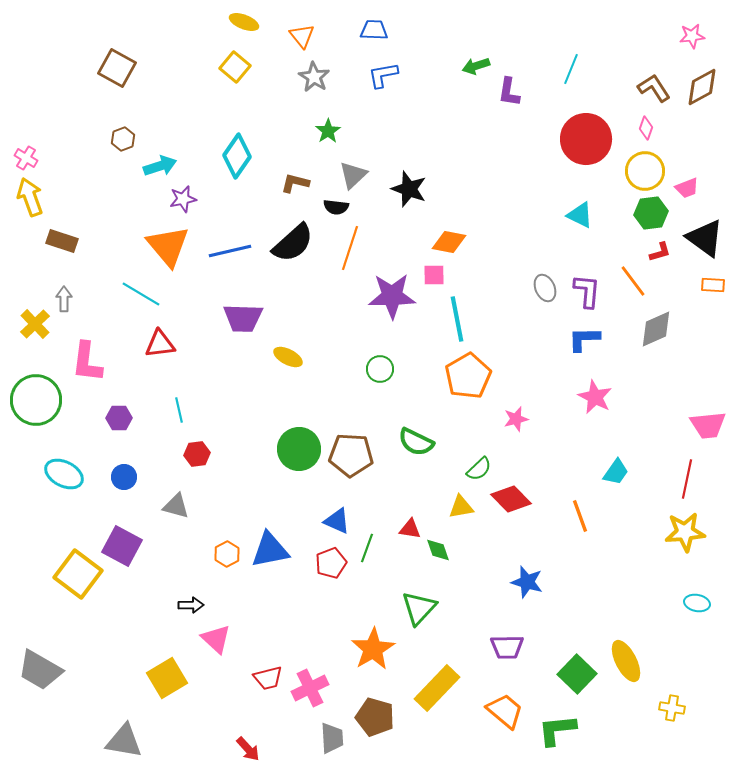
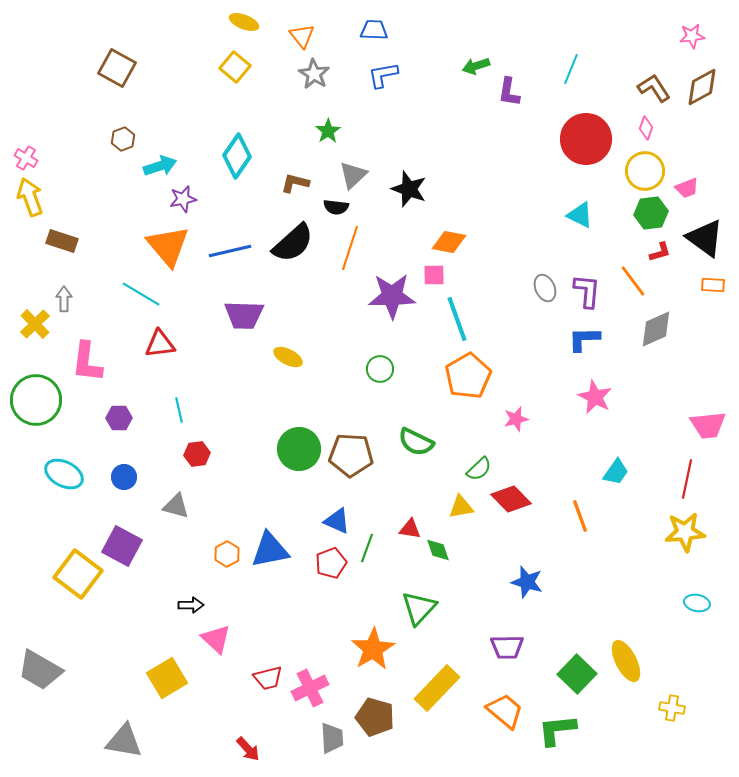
gray star at (314, 77): moved 3 px up
purple trapezoid at (243, 318): moved 1 px right, 3 px up
cyan line at (457, 319): rotated 9 degrees counterclockwise
